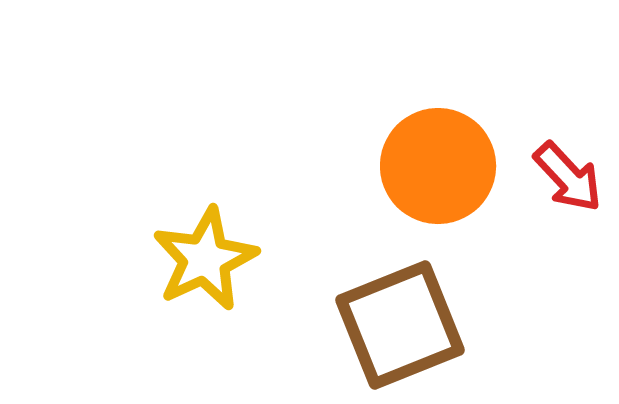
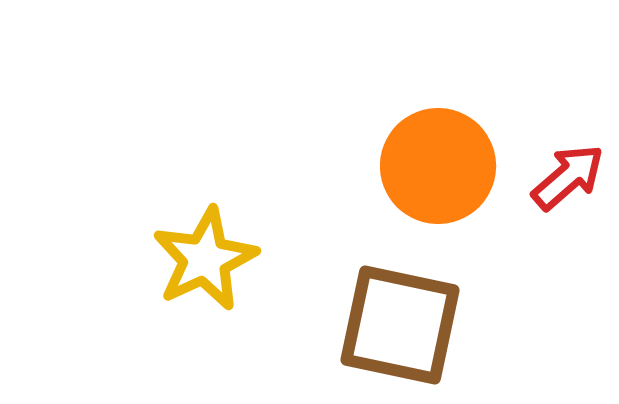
red arrow: rotated 88 degrees counterclockwise
brown square: rotated 34 degrees clockwise
